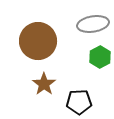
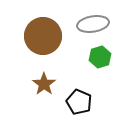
brown circle: moved 5 px right, 5 px up
green hexagon: rotated 10 degrees clockwise
black pentagon: rotated 25 degrees clockwise
